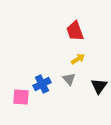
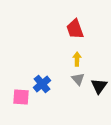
red trapezoid: moved 2 px up
yellow arrow: moved 1 px left; rotated 56 degrees counterclockwise
gray triangle: moved 9 px right
blue cross: rotated 12 degrees counterclockwise
